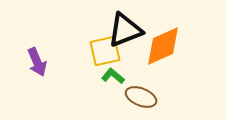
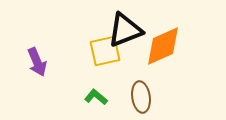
green L-shape: moved 17 px left, 21 px down
brown ellipse: rotated 60 degrees clockwise
